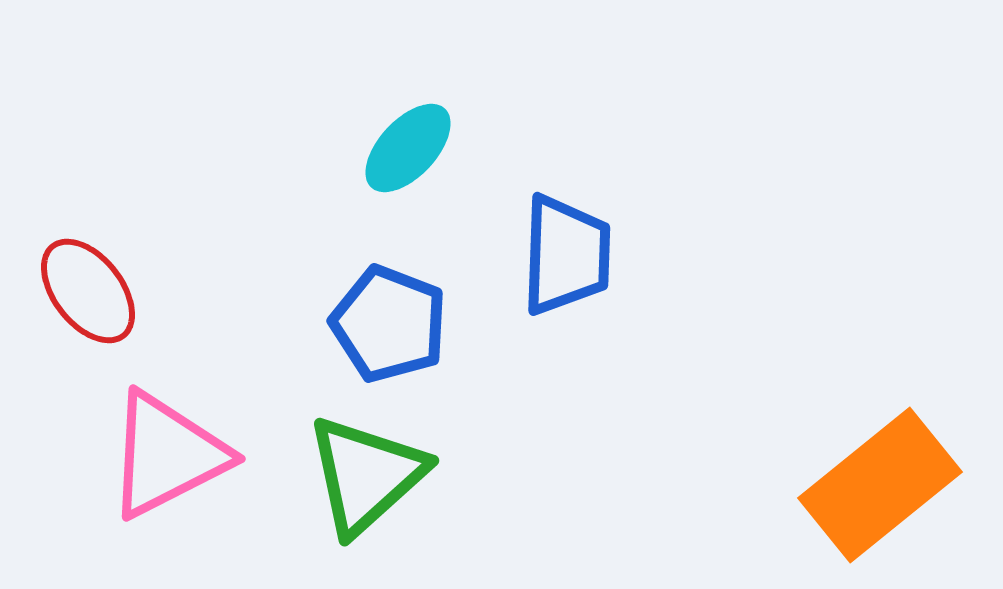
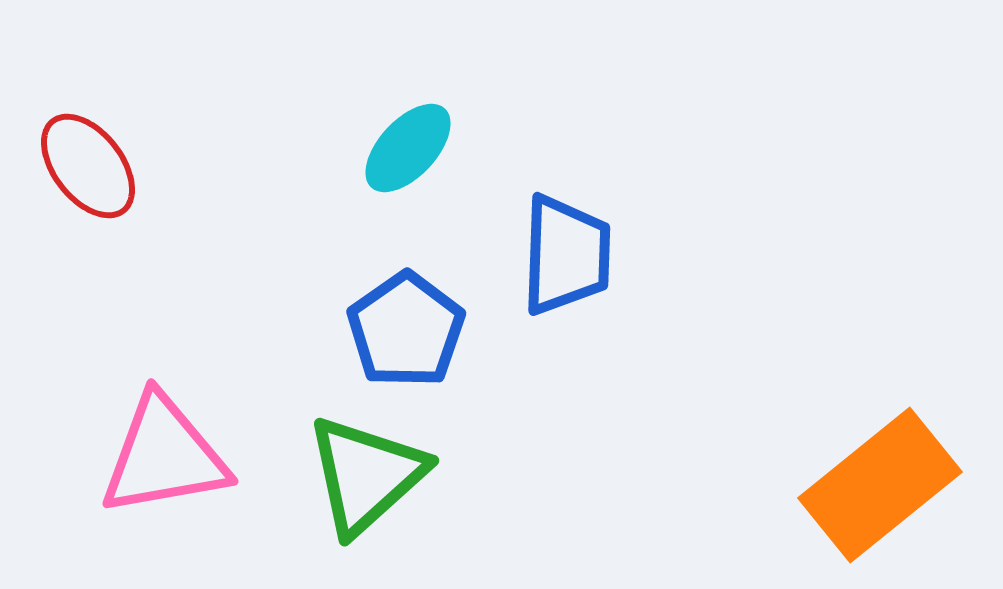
red ellipse: moved 125 px up
blue pentagon: moved 17 px right, 6 px down; rotated 16 degrees clockwise
pink triangle: moved 3 px left, 1 px down; rotated 17 degrees clockwise
